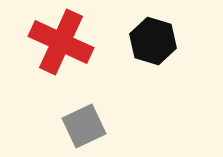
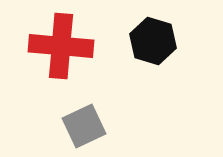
red cross: moved 4 px down; rotated 20 degrees counterclockwise
